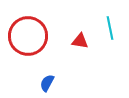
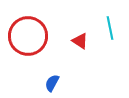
red triangle: rotated 24 degrees clockwise
blue semicircle: moved 5 px right
